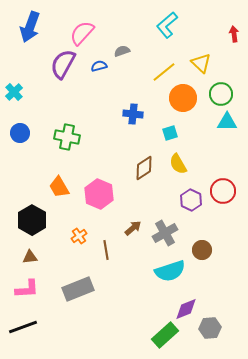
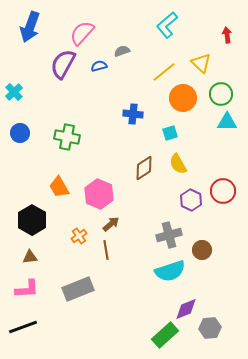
red arrow: moved 7 px left, 1 px down
brown arrow: moved 22 px left, 4 px up
gray cross: moved 4 px right, 2 px down; rotated 15 degrees clockwise
